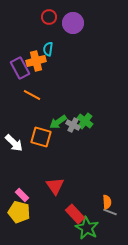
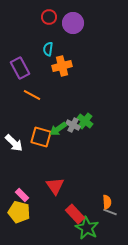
orange cross: moved 26 px right, 5 px down
green arrow: moved 7 px down
